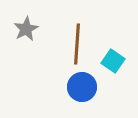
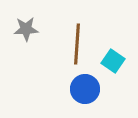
gray star: rotated 25 degrees clockwise
blue circle: moved 3 px right, 2 px down
